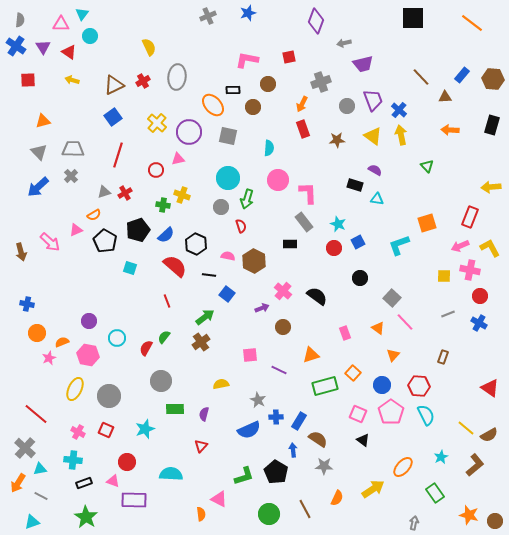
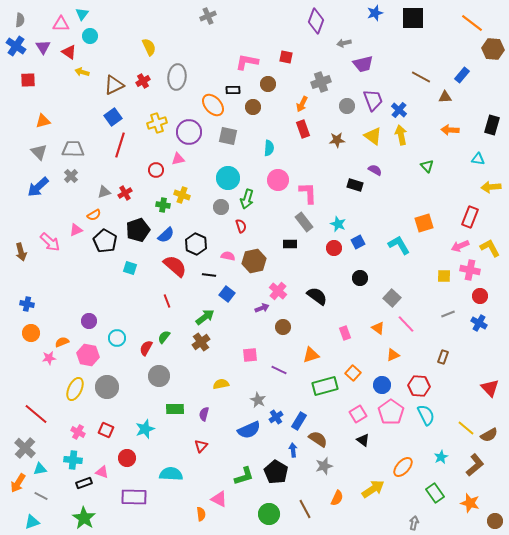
blue star at (248, 13): moved 127 px right
red square at (289, 57): moved 3 px left; rotated 24 degrees clockwise
pink L-shape at (247, 60): moved 2 px down
brown line at (421, 77): rotated 18 degrees counterclockwise
brown hexagon at (493, 79): moved 30 px up
yellow arrow at (72, 80): moved 10 px right, 8 px up
yellow cross at (157, 123): rotated 30 degrees clockwise
red line at (118, 155): moved 2 px right, 10 px up
cyan triangle at (377, 199): moved 101 px right, 40 px up
orange square at (427, 223): moved 3 px left
cyan L-shape at (399, 245): rotated 80 degrees clockwise
brown hexagon at (254, 261): rotated 20 degrees clockwise
pink cross at (283, 291): moved 5 px left
pink line at (405, 322): moved 1 px right, 2 px down
orange circle at (37, 333): moved 6 px left
orange triangle at (393, 355): rotated 24 degrees clockwise
pink star at (49, 358): rotated 16 degrees clockwise
gray circle at (161, 381): moved 2 px left, 5 px up
red triangle at (490, 388): rotated 12 degrees clockwise
gray circle at (109, 396): moved 2 px left, 9 px up
pink square at (358, 414): rotated 36 degrees clockwise
blue cross at (276, 417): rotated 32 degrees counterclockwise
red circle at (127, 462): moved 4 px up
gray star at (324, 466): rotated 18 degrees counterclockwise
pink triangle at (113, 481): moved 11 px left, 9 px up
purple rectangle at (134, 500): moved 3 px up
orange star at (469, 515): moved 1 px right, 12 px up
green star at (86, 517): moved 2 px left, 1 px down
